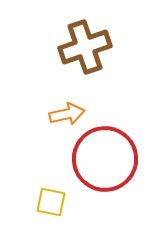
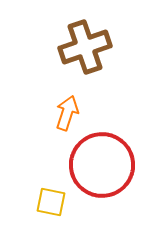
orange arrow: moved 1 px up; rotated 60 degrees counterclockwise
red circle: moved 3 px left, 6 px down
